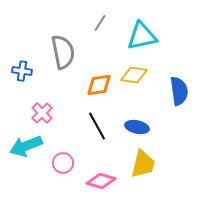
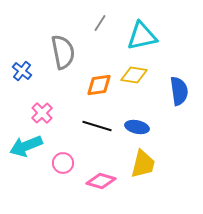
blue cross: rotated 30 degrees clockwise
black line: rotated 44 degrees counterclockwise
